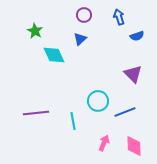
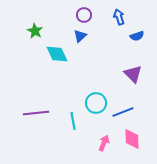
blue triangle: moved 3 px up
cyan diamond: moved 3 px right, 1 px up
cyan circle: moved 2 px left, 2 px down
blue line: moved 2 px left
pink diamond: moved 2 px left, 7 px up
